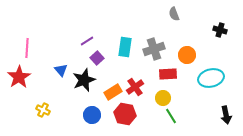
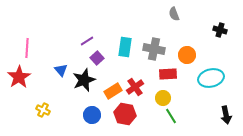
gray cross: rotated 30 degrees clockwise
orange rectangle: moved 1 px up
